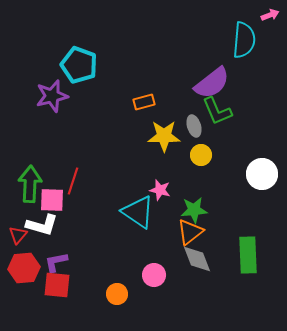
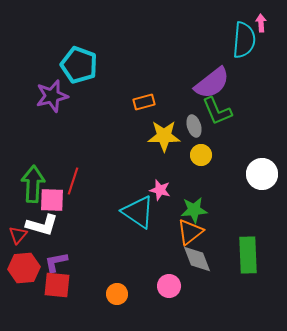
pink arrow: moved 9 px left, 8 px down; rotated 72 degrees counterclockwise
green arrow: moved 3 px right
pink circle: moved 15 px right, 11 px down
